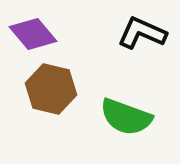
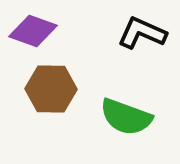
purple diamond: moved 3 px up; rotated 30 degrees counterclockwise
brown hexagon: rotated 12 degrees counterclockwise
